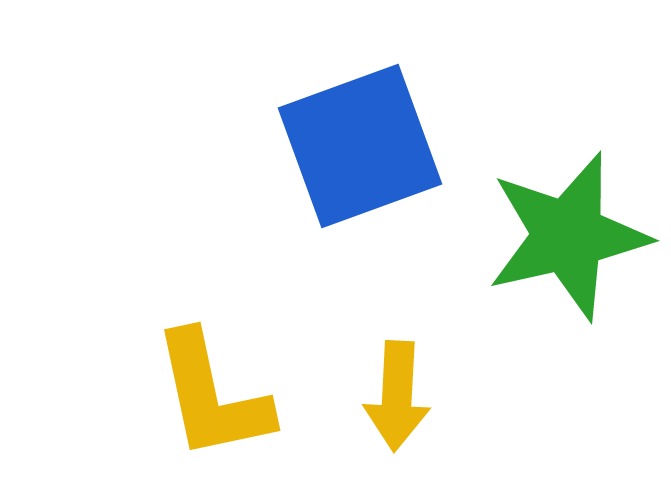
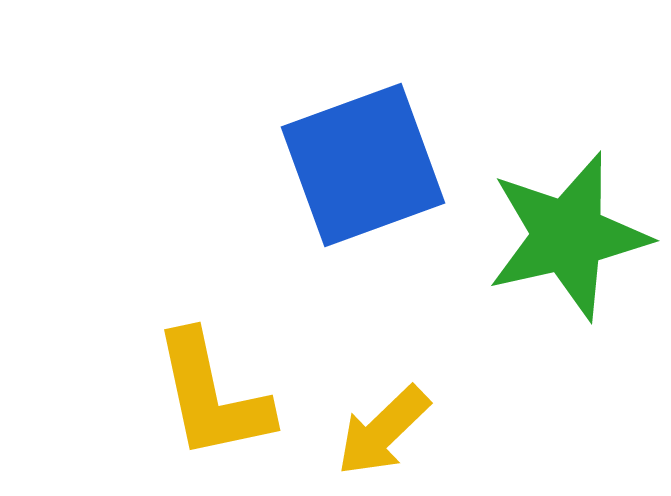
blue square: moved 3 px right, 19 px down
yellow arrow: moved 14 px left, 35 px down; rotated 43 degrees clockwise
